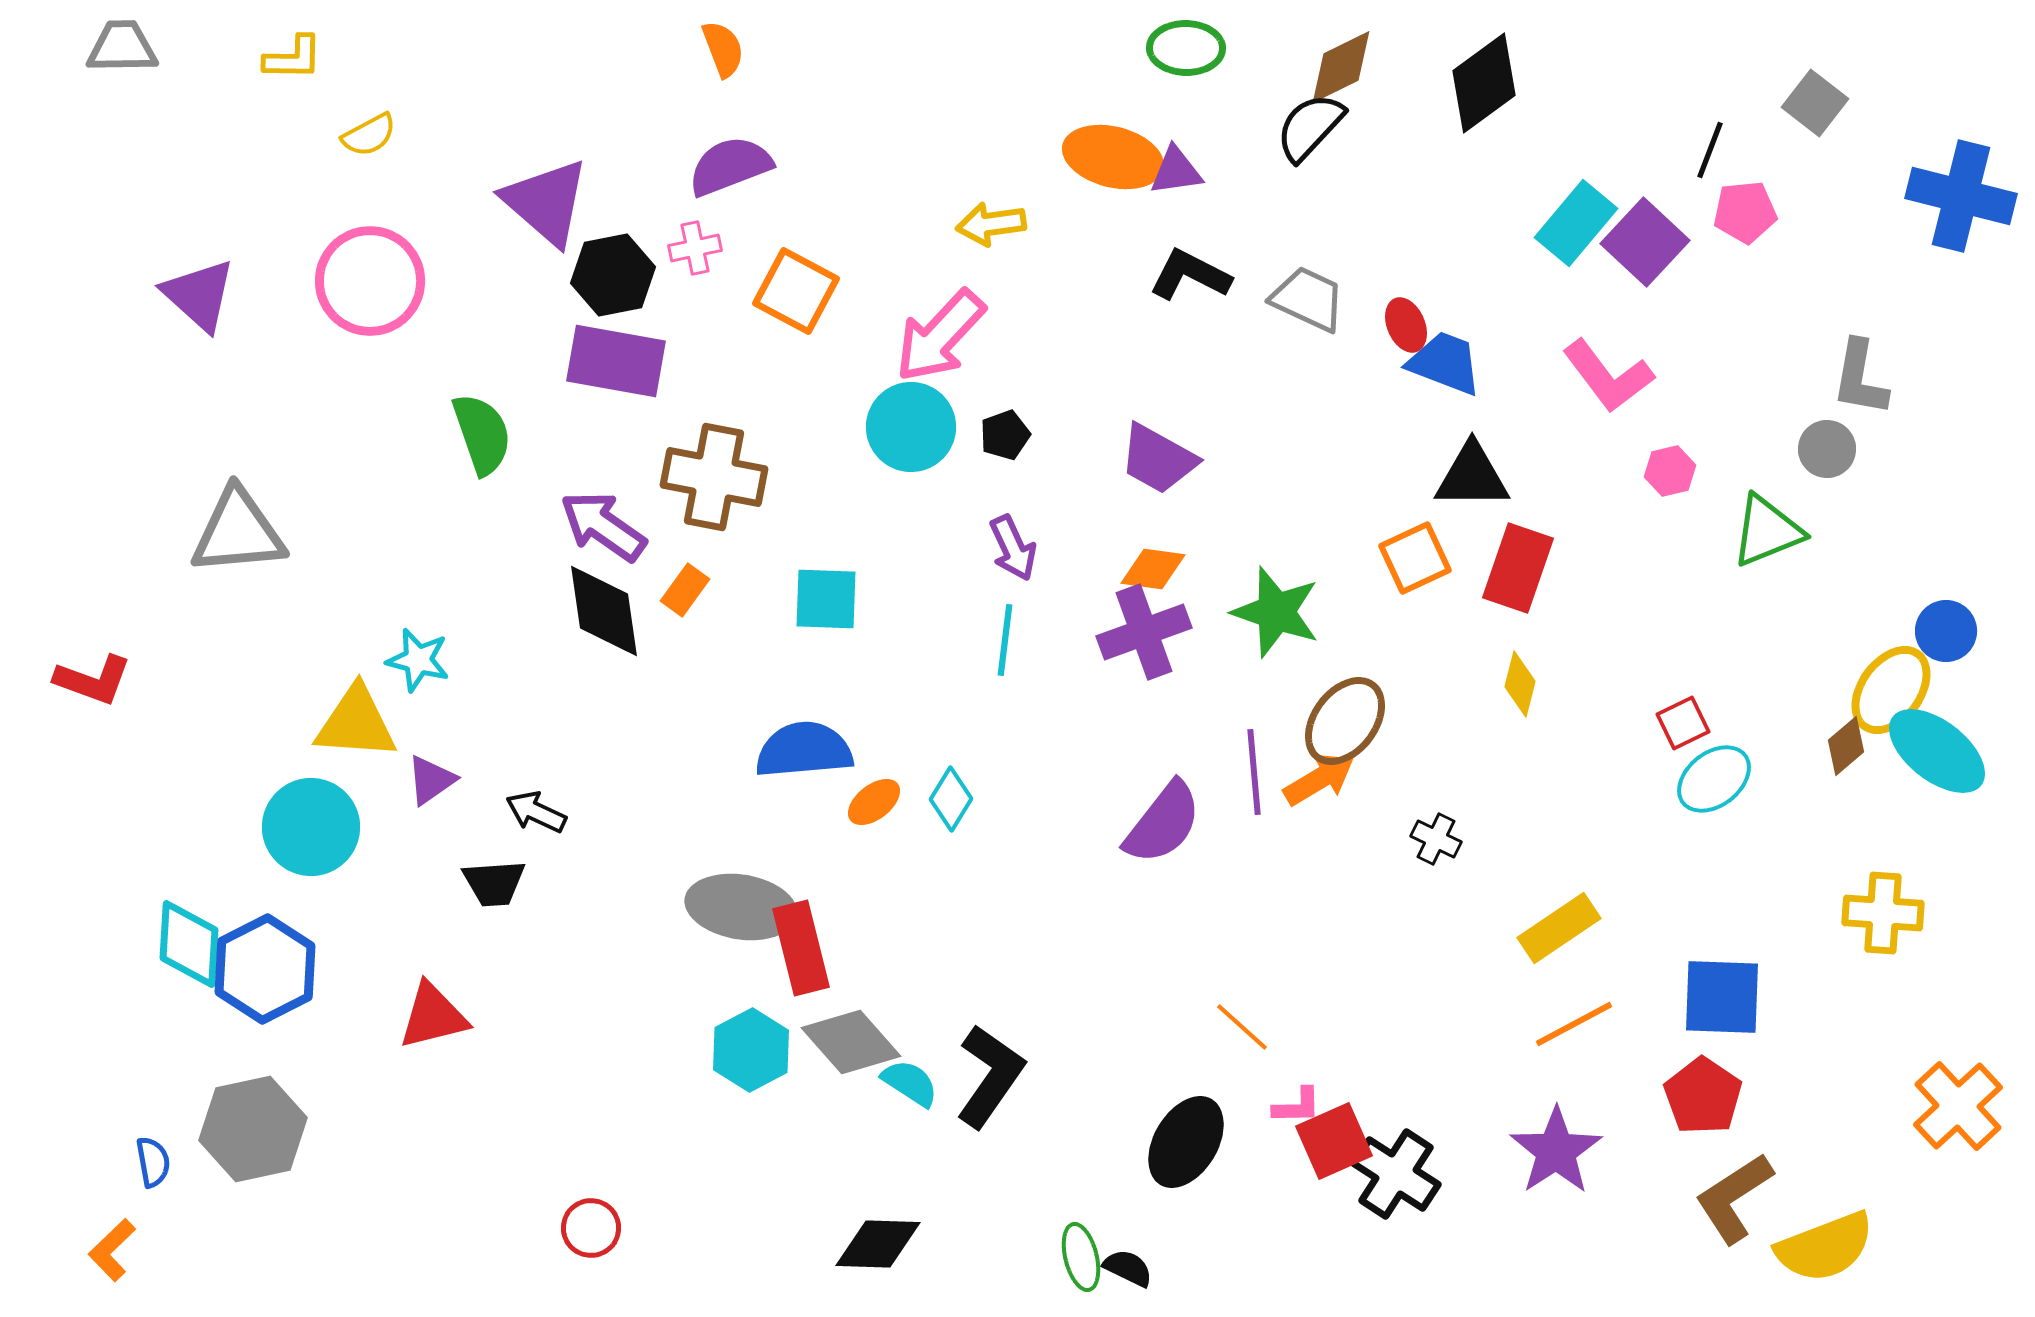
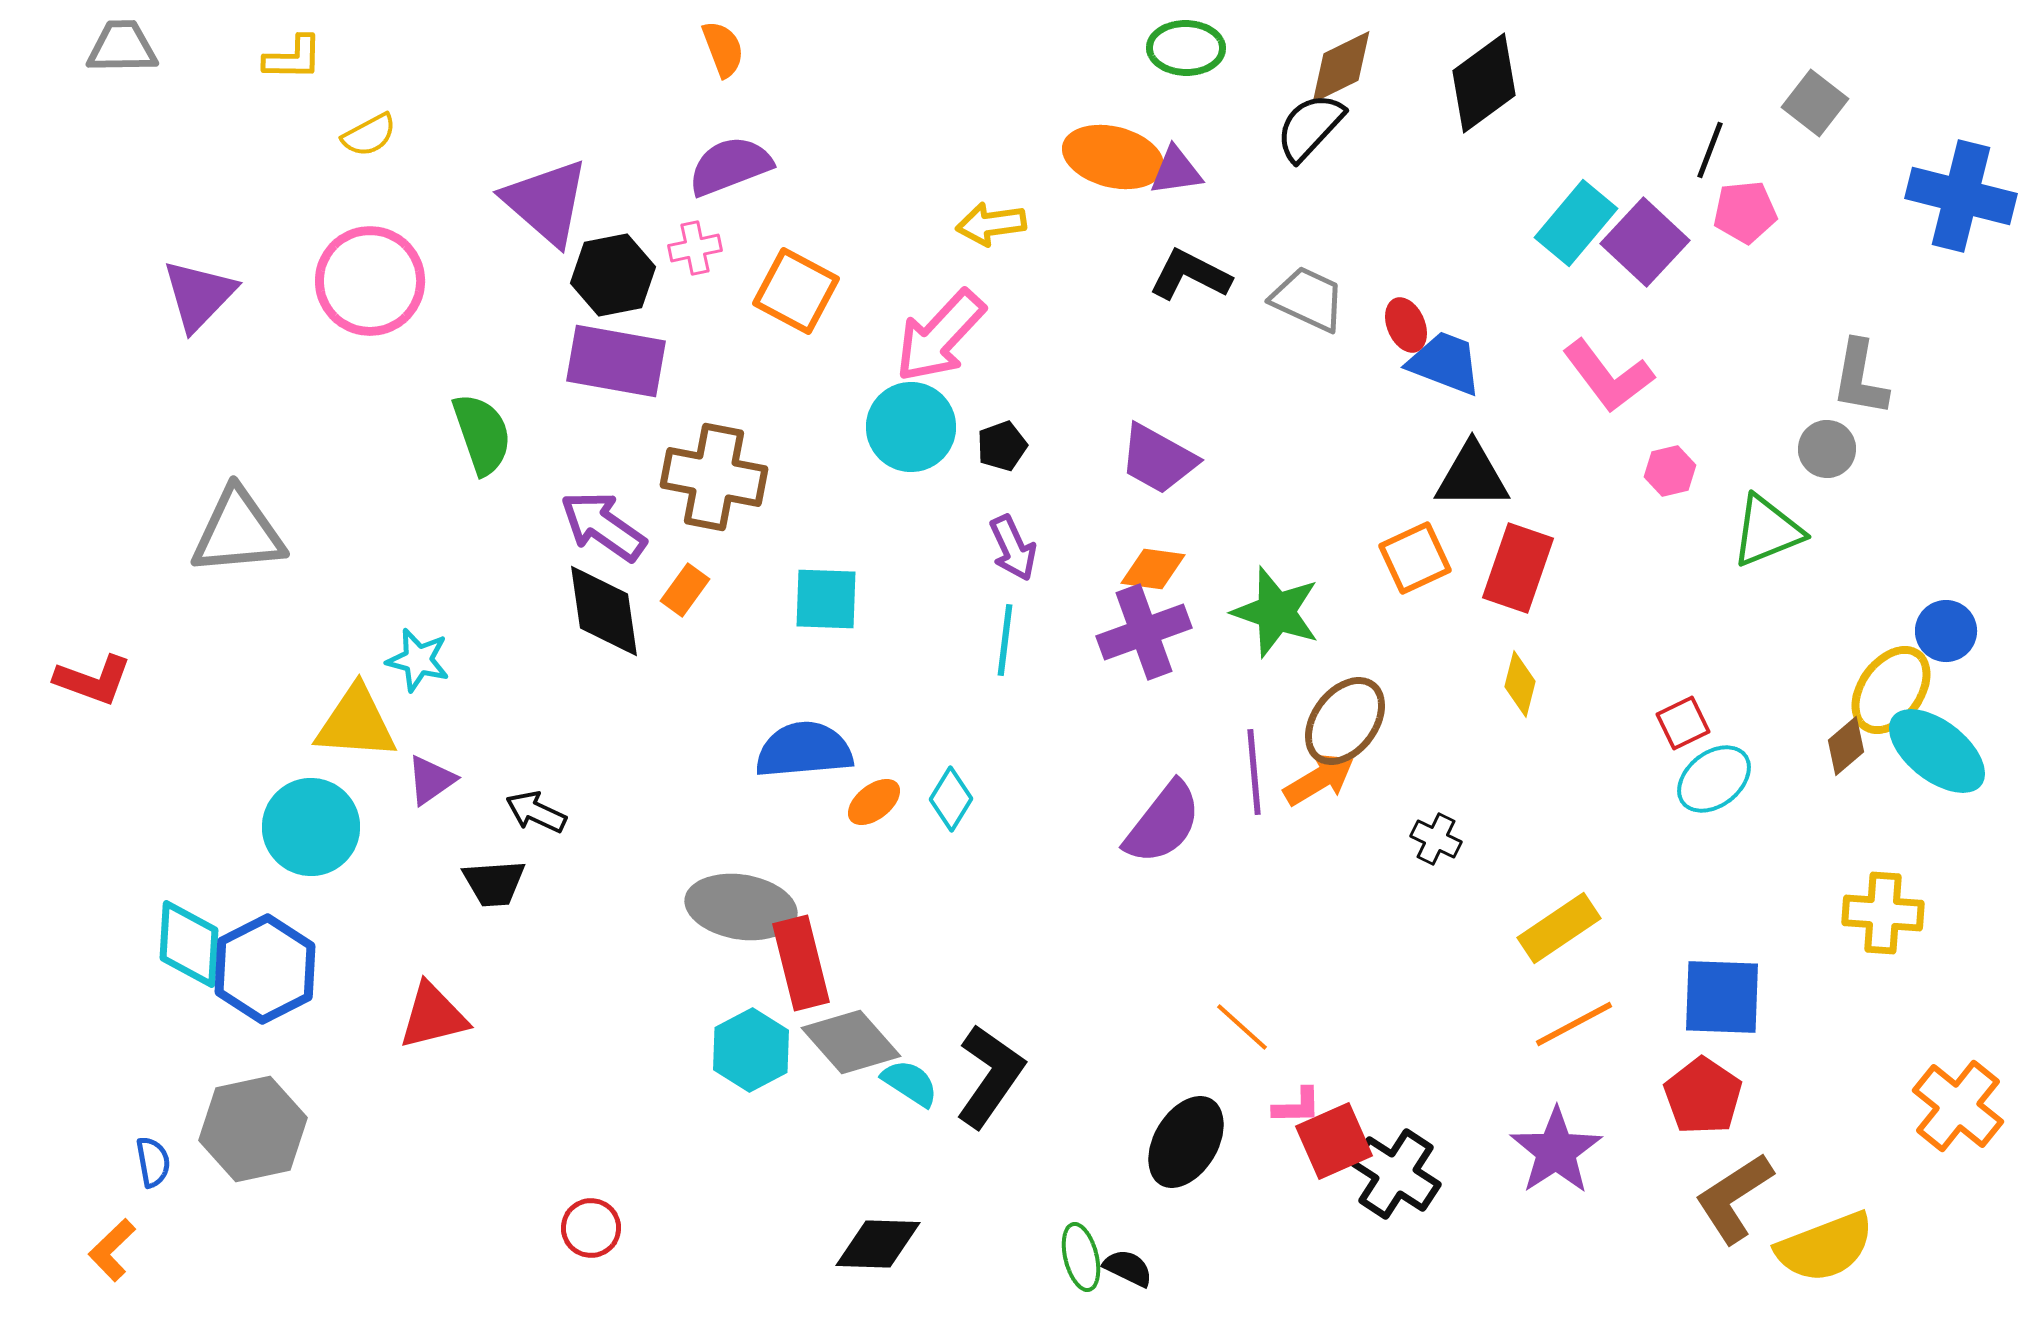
purple triangle at (199, 295): rotated 32 degrees clockwise
black pentagon at (1005, 435): moved 3 px left, 11 px down
red rectangle at (801, 948): moved 15 px down
orange cross at (1958, 1106): rotated 8 degrees counterclockwise
